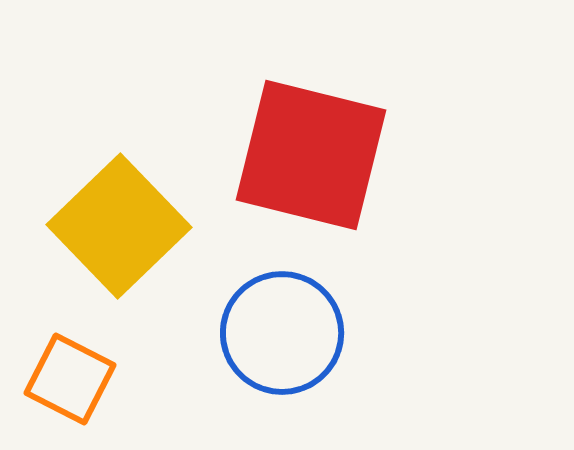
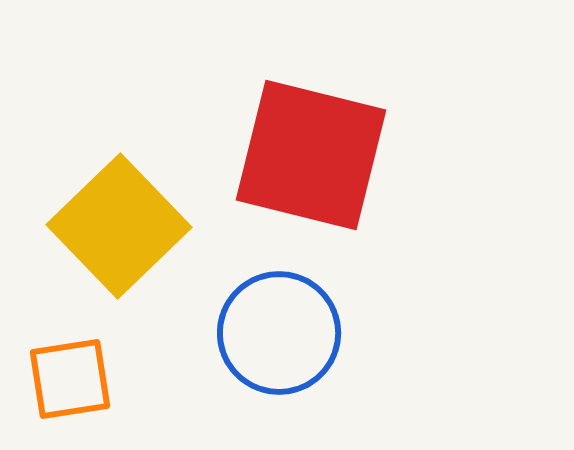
blue circle: moved 3 px left
orange square: rotated 36 degrees counterclockwise
